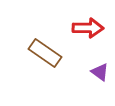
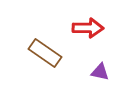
purple triangle: rotated 24 degrees counterclockwise
